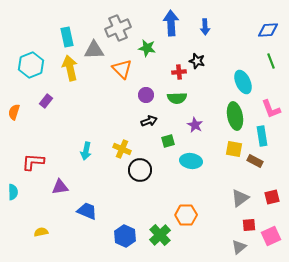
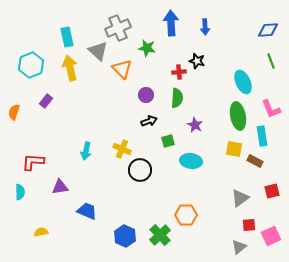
gray triangle at (94, 50): moved 4 px right, 1 px down; rotated 45 degrees clockwise
green semicircle at (177, 98): rotated 84 degrees counterclockwise
green ellipse at (235, 116): moved 3 px right
cyan semicircle at (13, 192): moved 7 px right
red square at (272, 197): moved 6 px up
